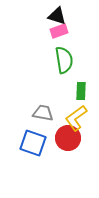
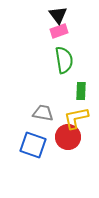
black triangle: moved 1 px right, 1 px up; rotated 36 degrees clockwise
yellow L-shape: rotated 24 degrees clockwise
red circle: moved 1 px up
blue square: moved 2 px down
